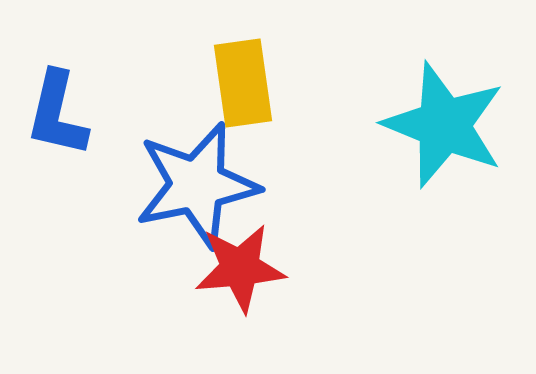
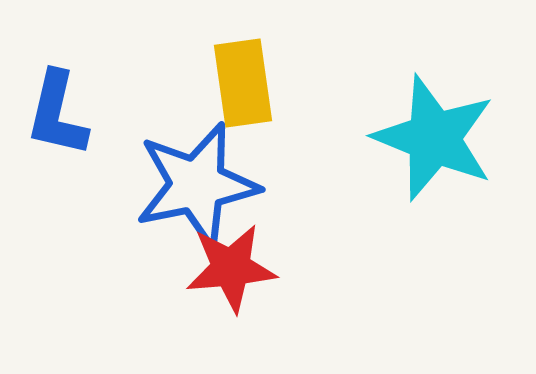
cyan star: moved 10 px left, 13 px down
red star: moved 9 px left
